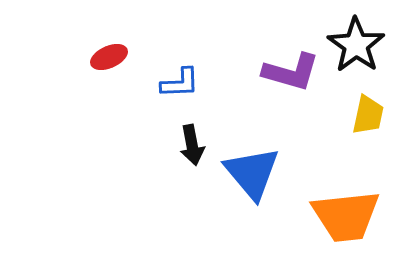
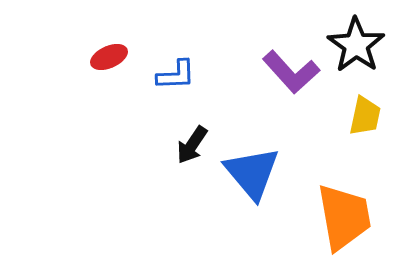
purple L-shape: rotated 32 degrees clockwise
blue L-shape: moved 4 px left, 8 px up
yellow trapezoid: moved 3 px left, 1 px down
black arrow: rotated 45 degrees clockwise
orange trapezoid: moved 2 px left, 1 px down; rotated 94 degrees counterclockwise
